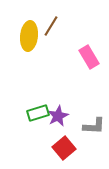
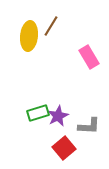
gray L-shape: moved 5 px left
